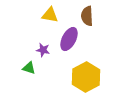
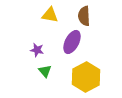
brown semicircle: moved 3 px left
purple ellipse: moved 3 px right, 3 px down
purple star: moved 6 px left
green triangle: moved 16 px right, 3 px down; rotated 32 degrees clockwise
